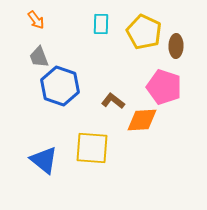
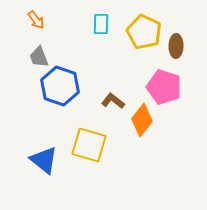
orange diamond: rotated 48 degrees counterclockwise
yellow square: moved 3 px left, 3 px up; rotated 12 degrees clockwise
